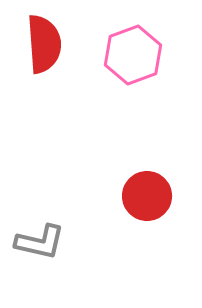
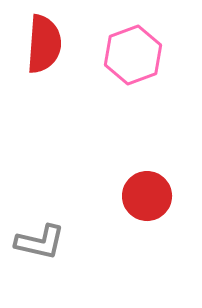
red semicircle: rotated 8 degrees clockwise
